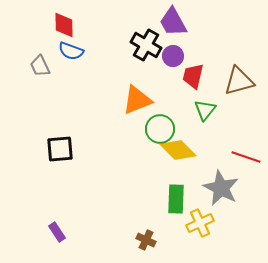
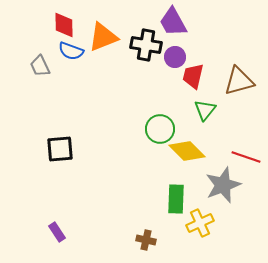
black cross: rotated 20 degrees counterclockwise
purple circle: moved 2 px right, 1 px down
orange triangle: moved 34 px left, 63 px up
yellow diamond: moved 9 px right, 1 px down
gray star: moved 2 px right, 3 px up; rotated 24 degrees clockwise
brown cross: rotated 12 degrees counterclockwise
